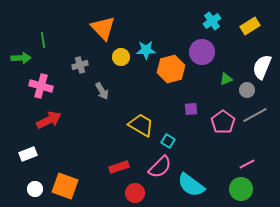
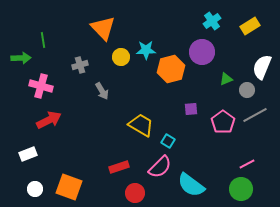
orange square: moved 4 px right, 1 px down
